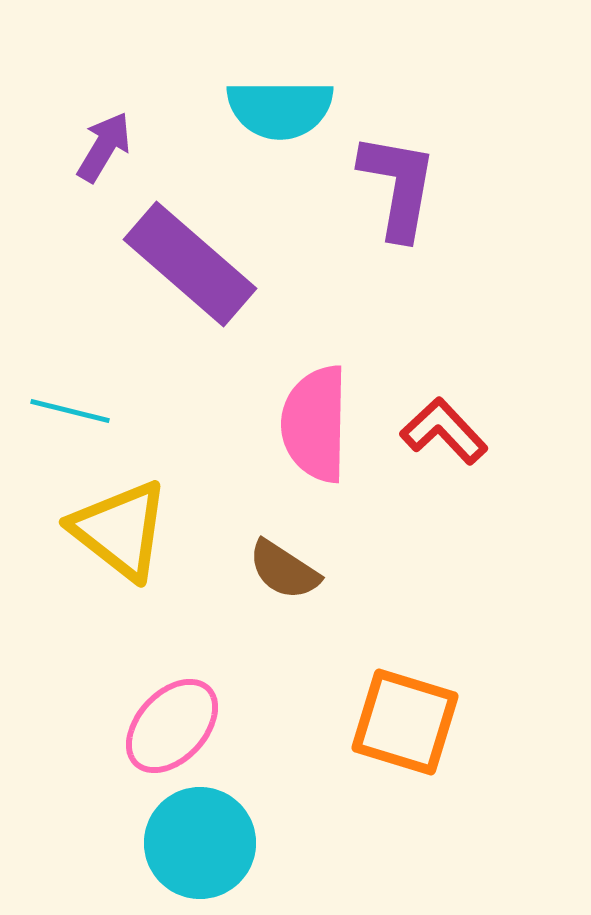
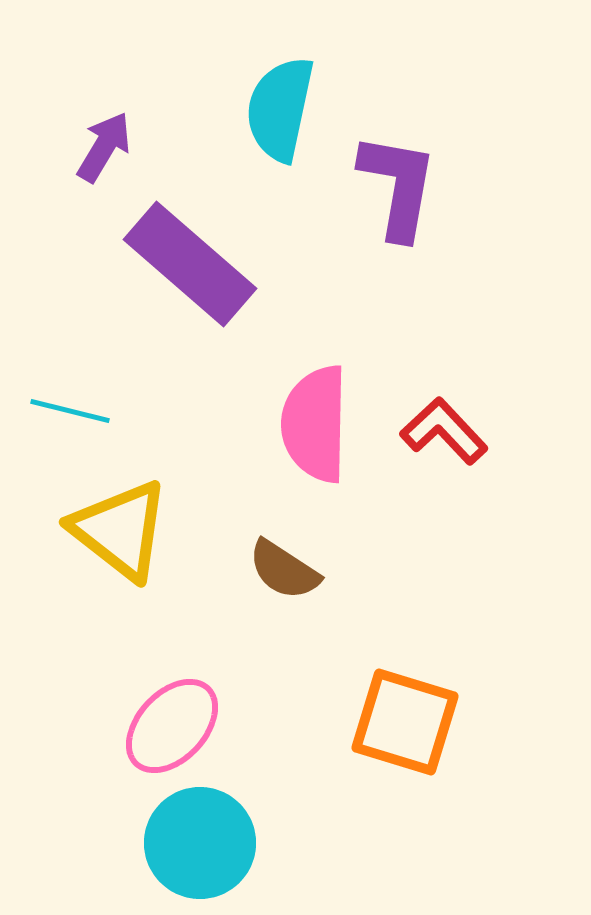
cyan semicircle: rotated 102 degrees clockwise
